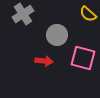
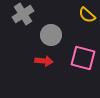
yellow semicircle: moved 1 px left, 1 px down
gray circle: moved 6 px left
